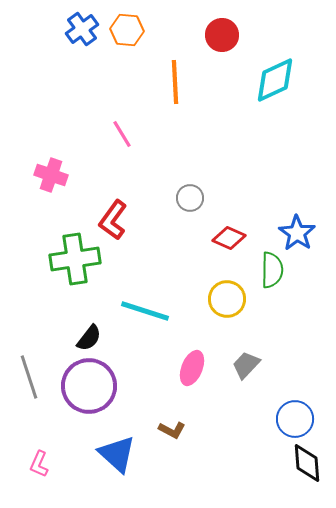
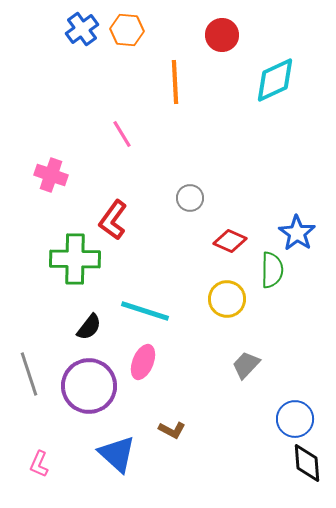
red diamond: moved 1 px right, 3 px down
green cross: rotated 9 degrees clockwise
black semicircle: moved 11 px up
pink ellipse: moved 49 px left, 6 px up
gray line: moved 3 px up
